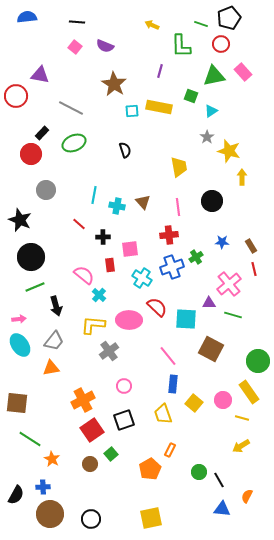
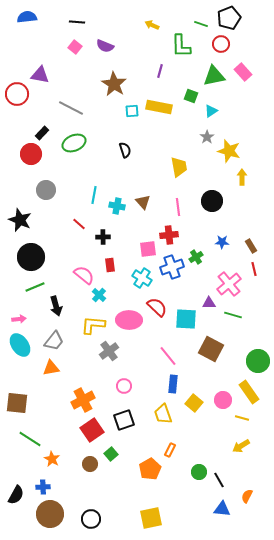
red circle at (16, 96): moved 1 px right, 2 px up
pink square at (130, 249): moved 18 px right
